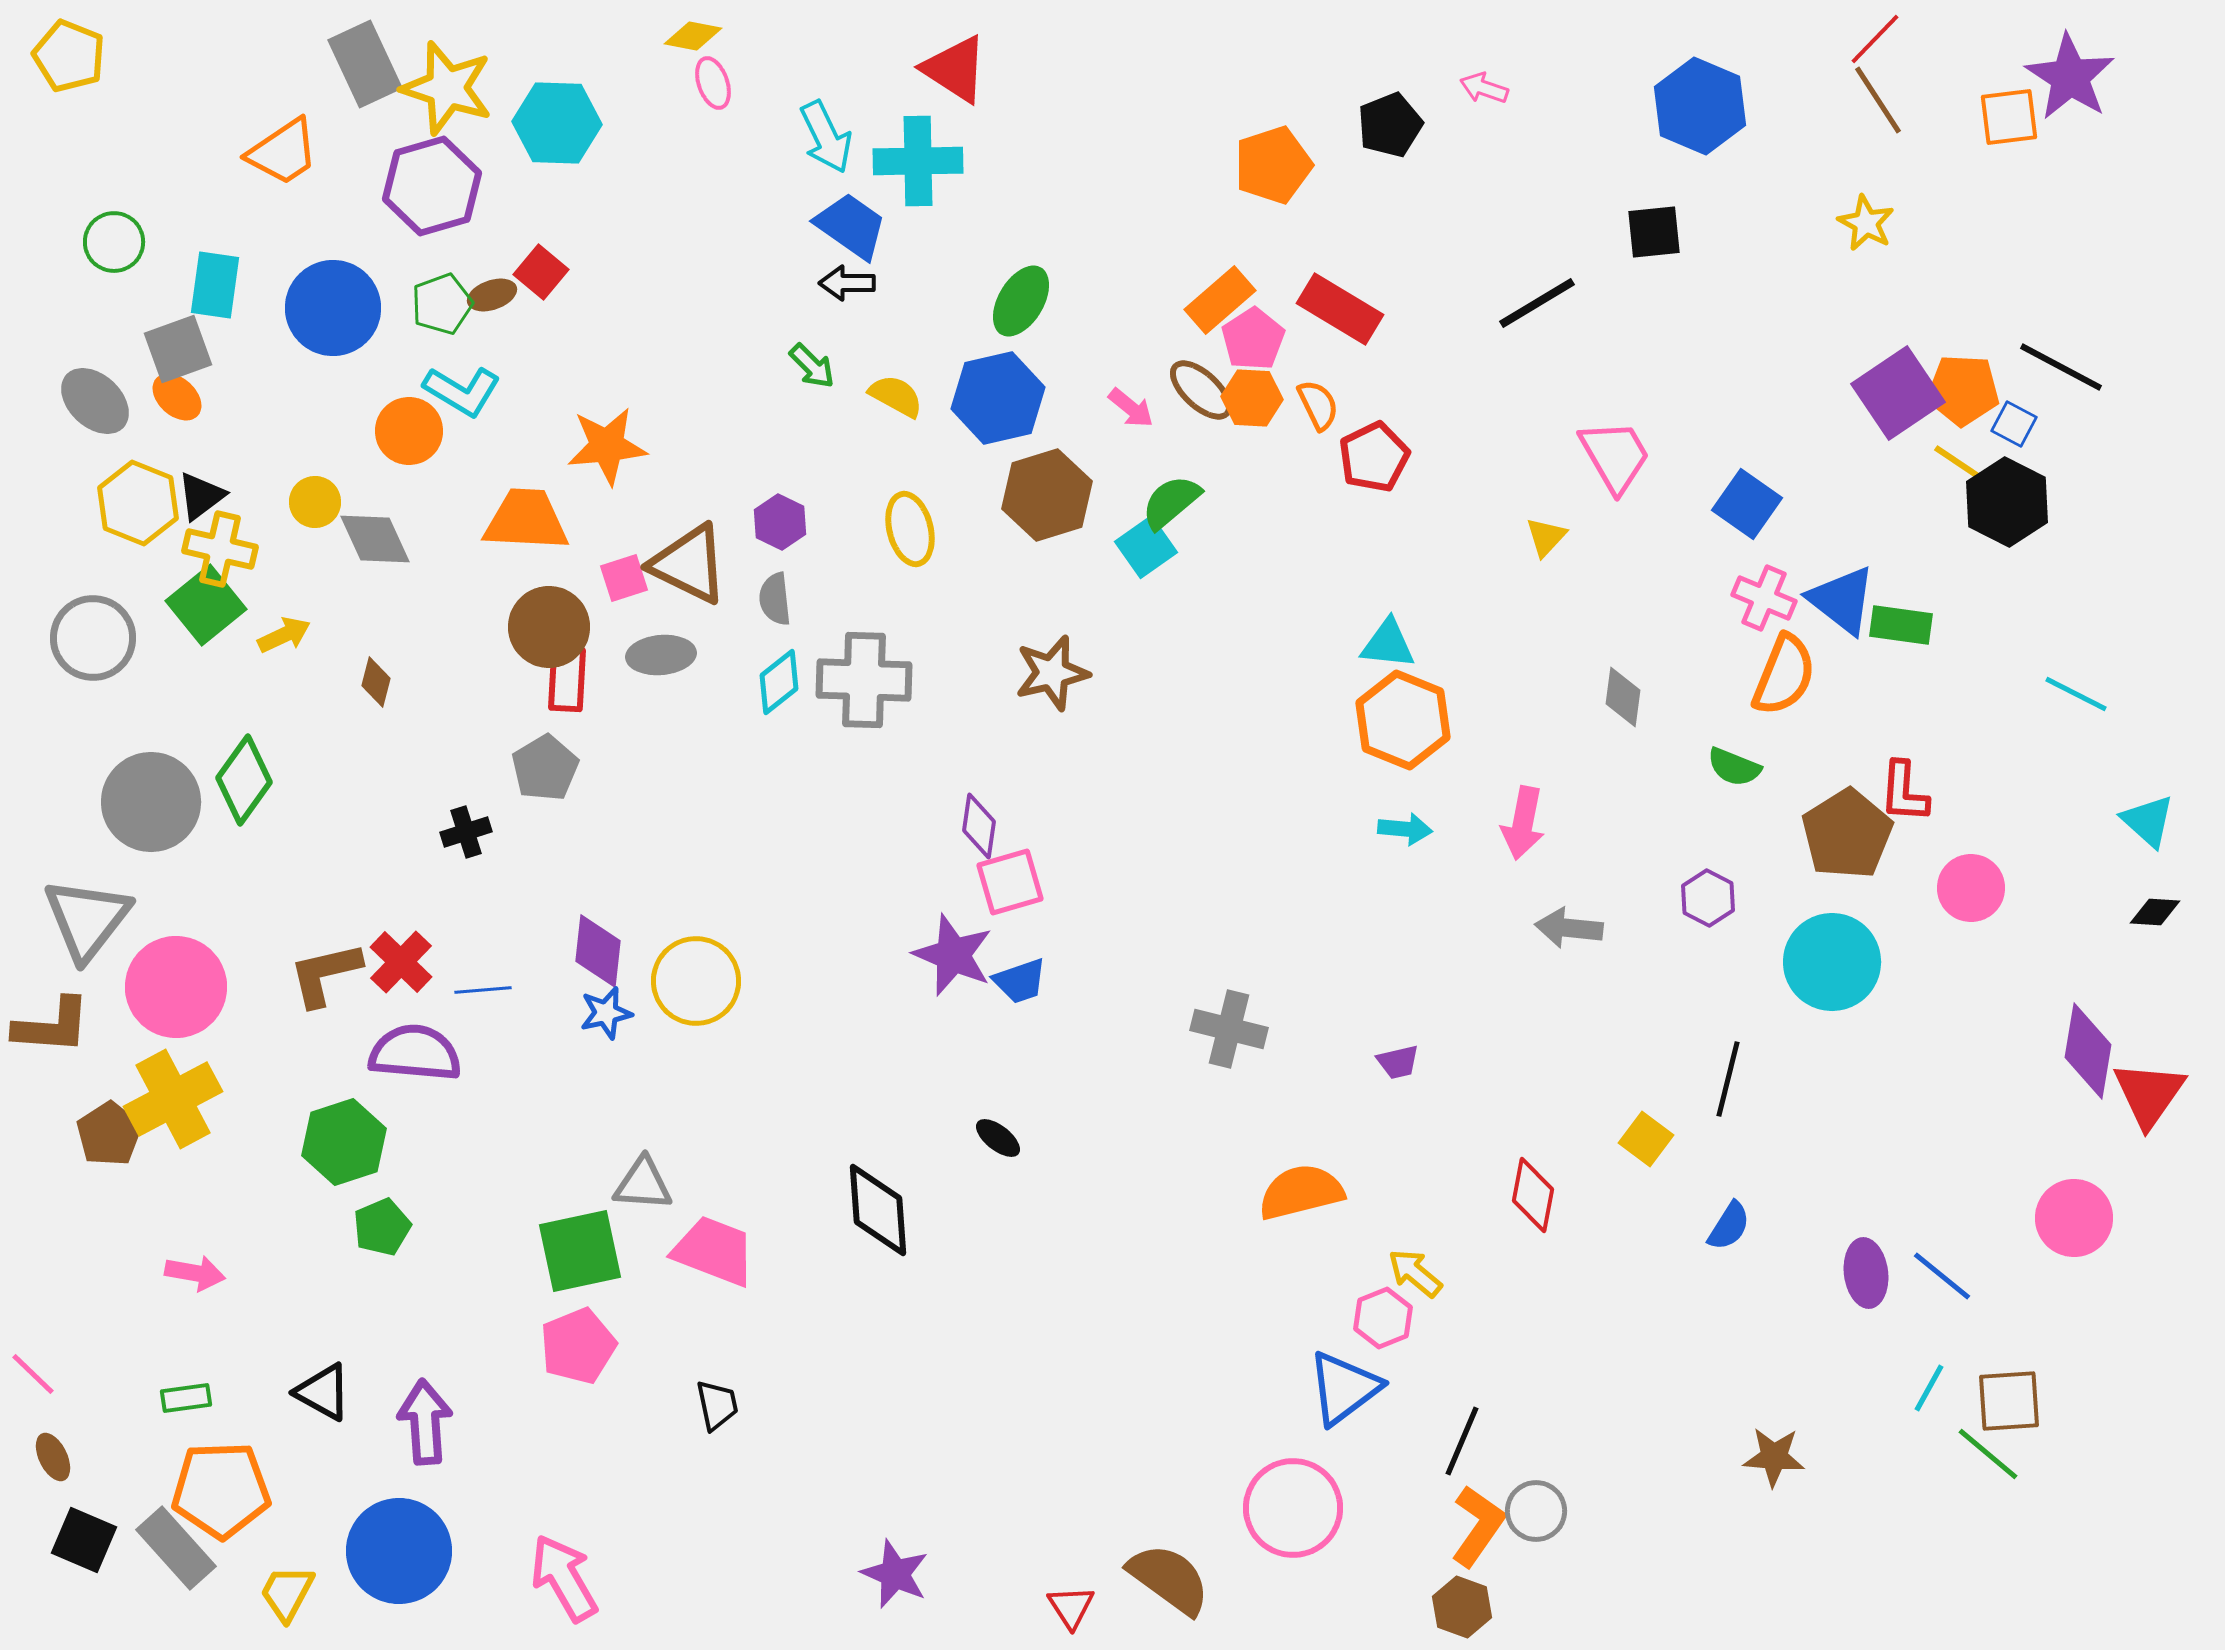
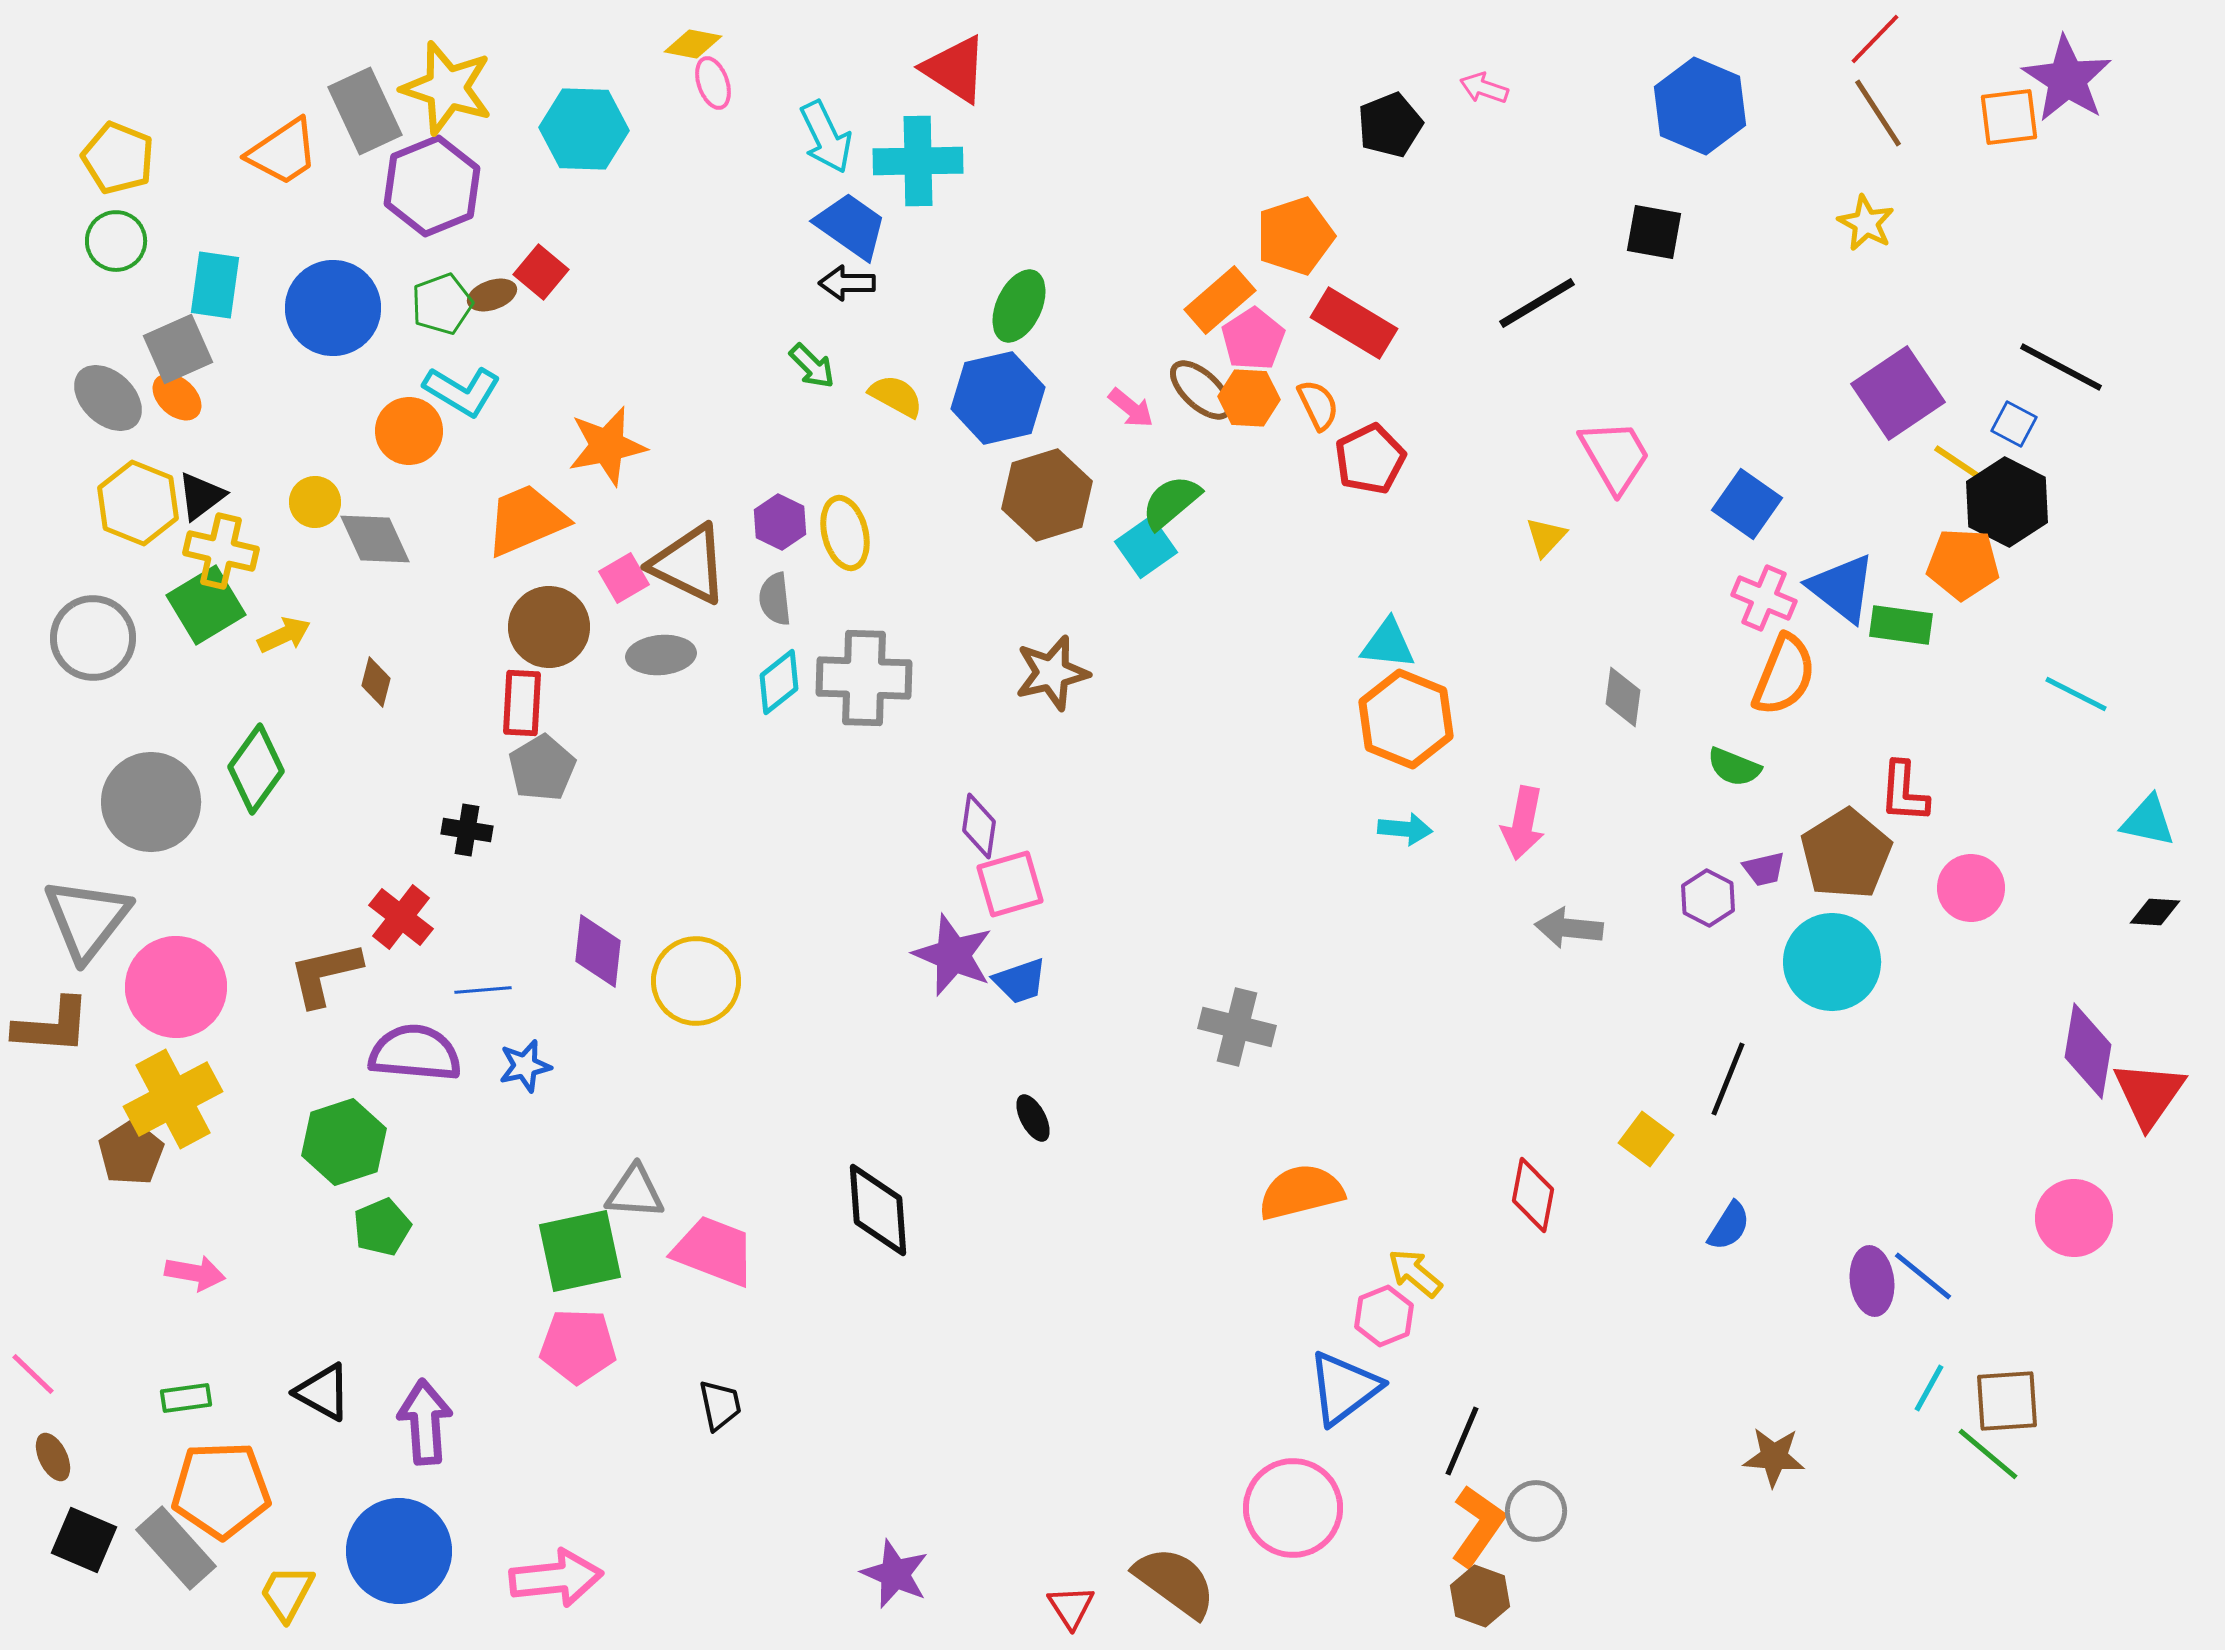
yellow diamond at (693, 36): moved 8 px down
yellow pentagon at (69, 56): moved 49 px right, 102 px down
gray rectangle at (365, 64): moved 47 px down
purple star at (2070, 77): moved 3 px left, 2 px down
brown line at (1878, 100): moved 13 px down
cyan hexagon at (557, 123): moved 27 px right, 6 px down
orange pentagon at (1273, 165): moved 22 px right, 71 px down
purple hexagon at (432, 186): rotated 6 degrees counterclockwise
black square at (1654, 232): rotated 16 degrees clockwise
green circle at (114, 242): moved 2 px right, 1 px up
green ellipse at (1021, 301): moved 2 px left, 5 px down; rotated 6 degrees counterclockwise
red rectangle at (1340, 309): moved 14 px right, 14 px down
gray square at (178, 349): rotated 4 degrees counterclockwise
orange pentagon at (1963, 390): moved 174 px down
orange hexagon at (1252, 398): moved 3 px left
gray ellipse at (95, 401): moved 13 px right, 3 px up
orange star at (607, 446): rotated 6 degrees counterclockwise
red pentagon at (1374, 457): moved 4 px left, 2 px down
orange trapezoid at (526, 520): rotated 26 degrees counterclockwise
yellow ellipse at (910, 529): moved 65 px left, 4 px down
yellow cross at (220, 549): moved 1 px right, 2 px down
pink square at (624, 578): rotated 12 degrees counterclockwise
blue triangle at (1842, 600): moved 12 px up
green square at (206, 605): rotated 8 degrees clockwise
red rectangle at (567, 679): moved 45 px left, 24 px down
gray cross at (864, 680): moved 2 px up
orange hexagon at (1403, 720): moved 3 px right, 1 px up
gray pentagon at (545, 768): moved 3 px left
green diamond at (244, 780): moved 12 px right, 11 px up
cyan triangle at (2148, 821): rotated 30 degrees counterclockwise
black cross at (466, 832): moved 1 px right, 2 px up; rotated 27 degrees clockwise
brown pentagon at (1847, 834): moved 1 px left, 20 px down
pink square at (1010, 882): moved 2 px down
red cross at (401, 962): moved 45 px up; rotated 6 degrees counterclockwise
blue star at (606, 1013): moved 81 px left, 53 px down
gray cross at (1229, 1029): moved 8 px right, 2 px up
purple trapezoid at (1398, 1062): moved 366 px right, 193 px up
black line at (1728, 1079): rotated 8 degrees clockwise
brown pentagon at (109, 1134): moved 22 px right, 19 px down
black ellipse at (998, 1138): moved 35 px right, 20 px up; rotated 24 degrees clockwise
gray triangle at (643, 1184): moved 8 px left, 8 px down
purple ellipse at (1866, 1273): moved 6 px right, 8 px down
blue line at (1942, 1276): moved 19 px left
pink hexagon at (1383, 1318): moved 1 px right, 2 px up
pink pentagon at (578, 1346): rotated 24 degrees clockwise
brown square at (2009, 1401): moved 2 px left
black trapezoid at (717, 1405): moved 3 px right
pink arrow at (564, 1578): moved 8 px left; rotated 114 degrees clockwise
brown semicircle at (1169, 1579): moved 6 px right, 3 px down
brown hexagon at (1462, 1607): moved 18 px right, 11 px up
